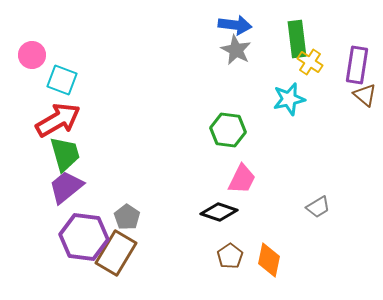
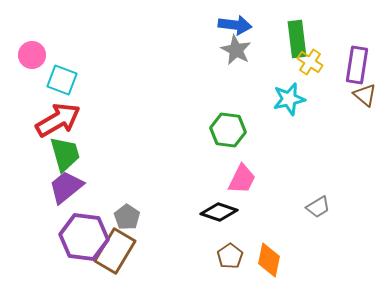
brown rectangle: moved 1 px left, 2 px up
